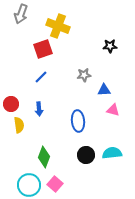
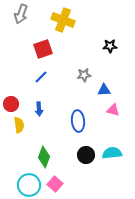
yellow cross: moved 5 px right, 6 px up
